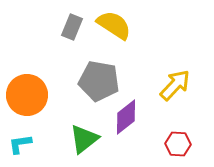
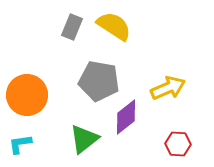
yellow semicircle: moved 1 px down
yellow arrow: moved 7 px left, 3 px down; rotated 24 degrees clockwise
